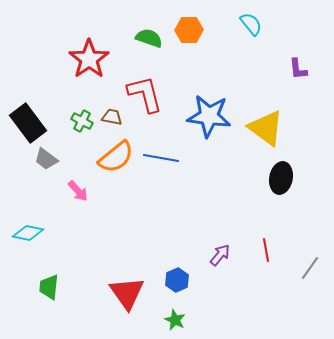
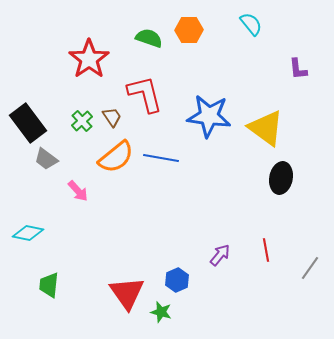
brown trapezoid: rotated 45 degrees clockwise
green cross: rotated 20 degrees clockwise
green trapezoid: moved 2 px up
green star: moved 14 px left, 8 px up; rotated 10 degrees counterclockwise
